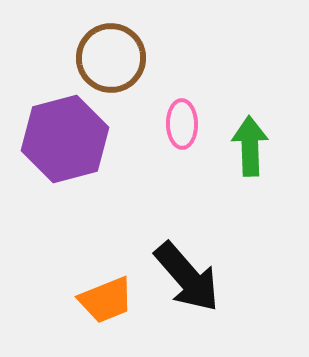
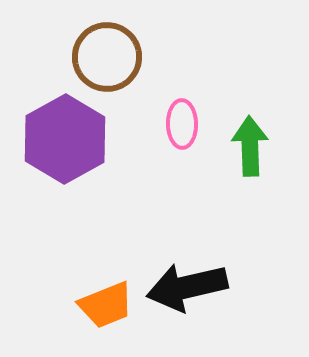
brown circle: moved 4 px left, 1 px up
purple hexagon: rotated 14 degrees counterclockwise
black arrow: moved 10 px down; rotated 118 degrees clockwise
orange trapezoid: moved 5 px down
